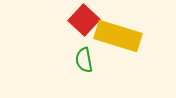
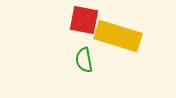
red square: rotated 32 degrees counterclockwise
